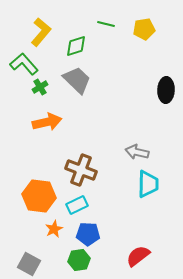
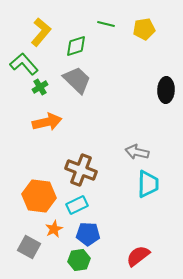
gray square: moved 17 px up
